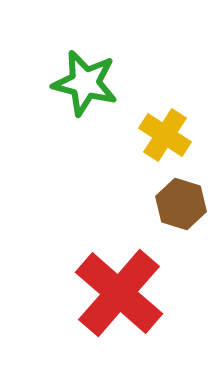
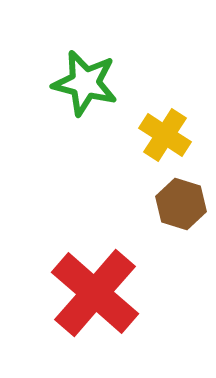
red cross: moved 24 px left
